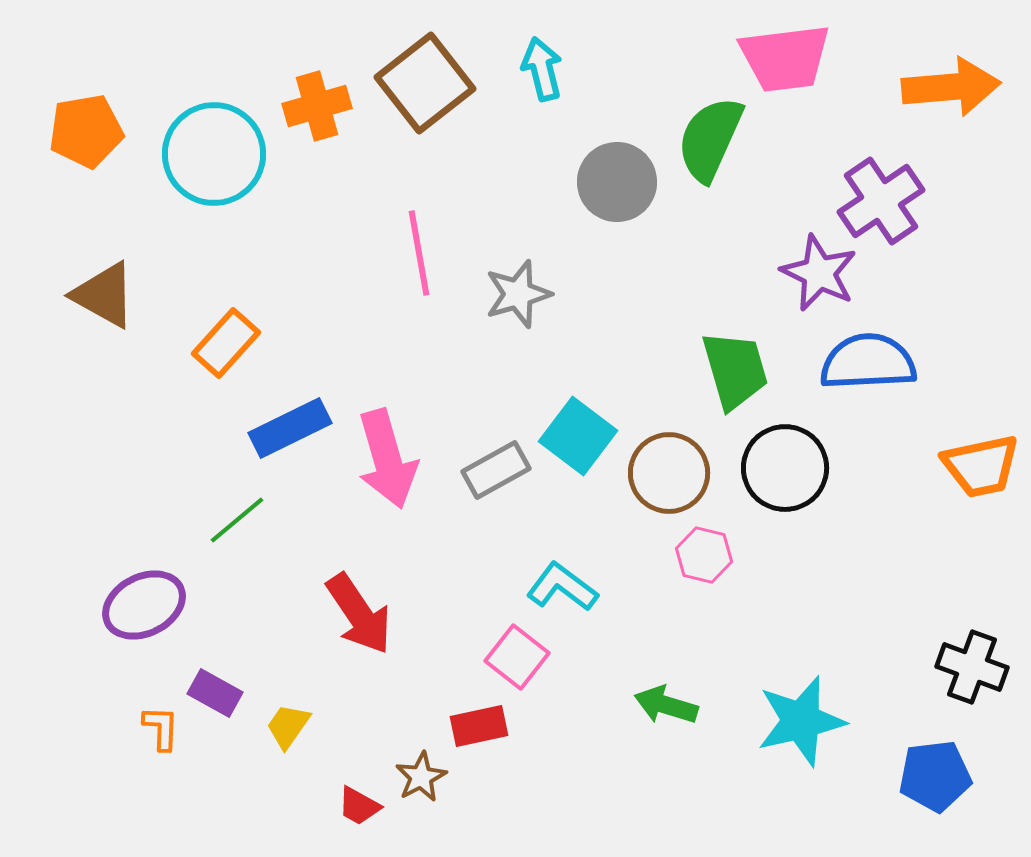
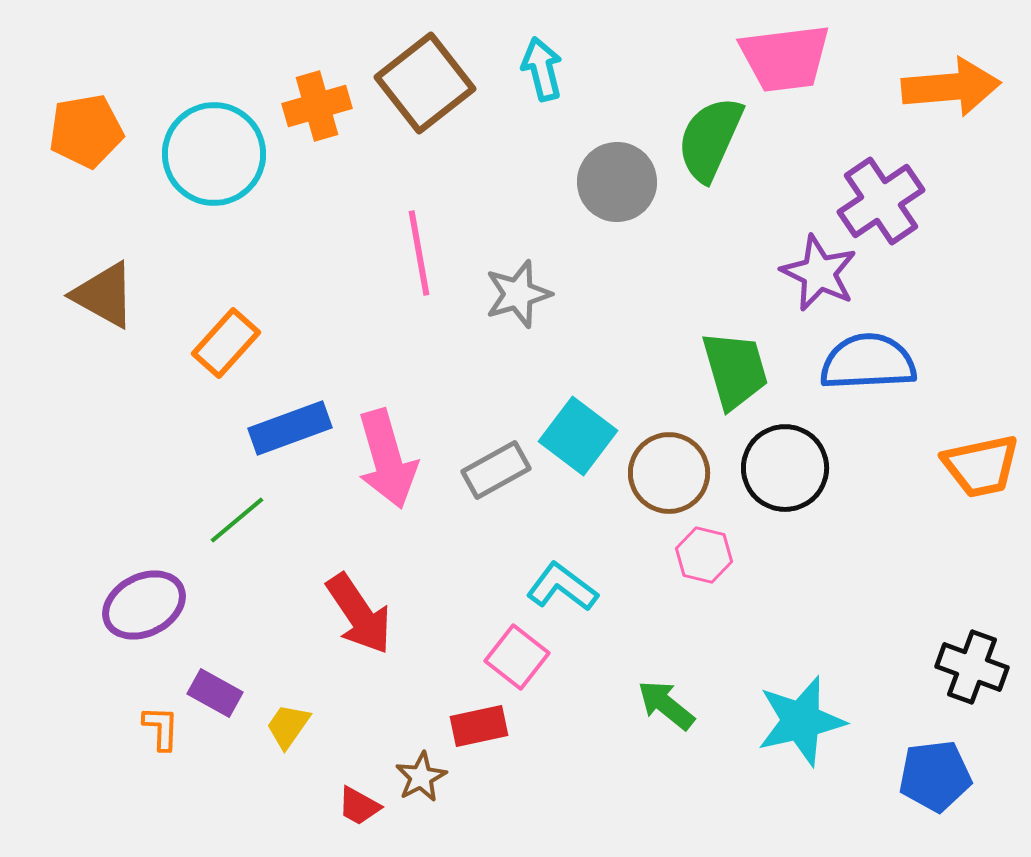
blue rectangle: rotated 6 degrees clockwise
green arrow: rotated 22 degrees clockwise
